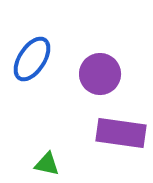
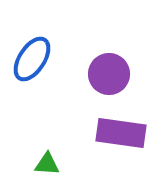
purple circle: moved 9 px right
green triangle: rotated 8 degrees counterclockwise
